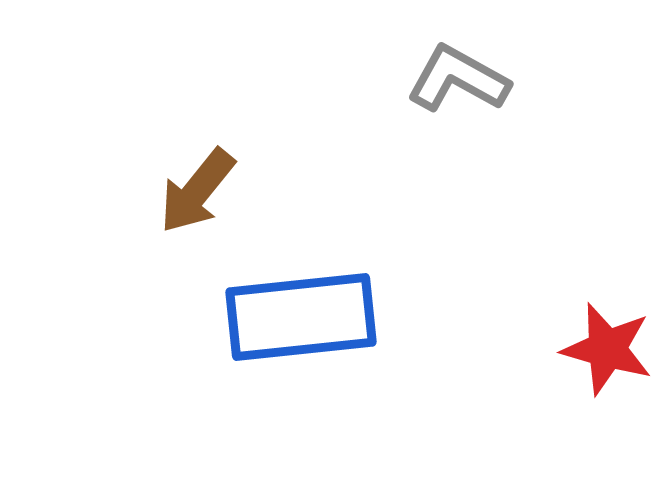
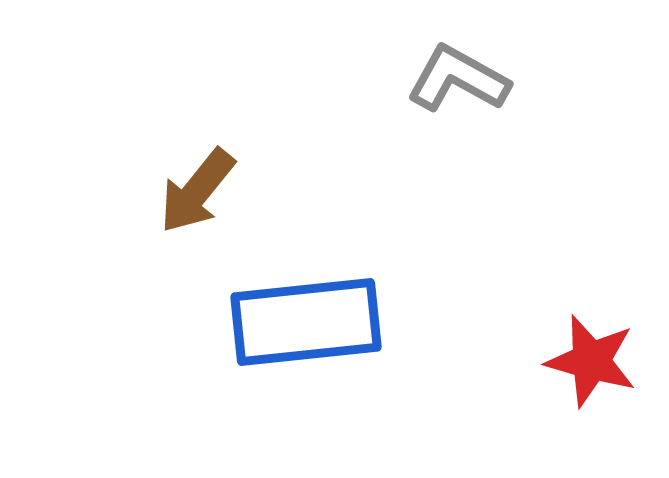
blue rectangle: moved 5 px right, 5 px down
red star: moved 16 px left, 12 px down
